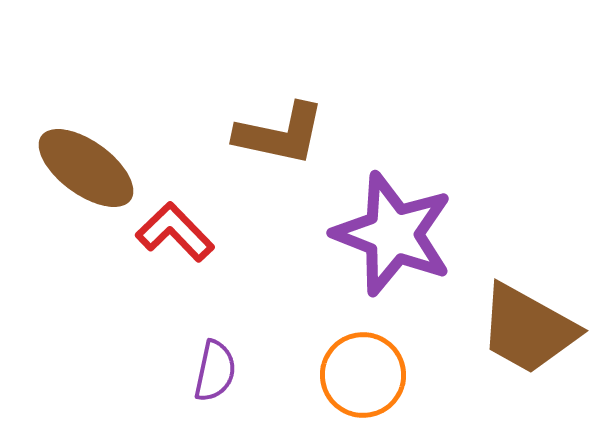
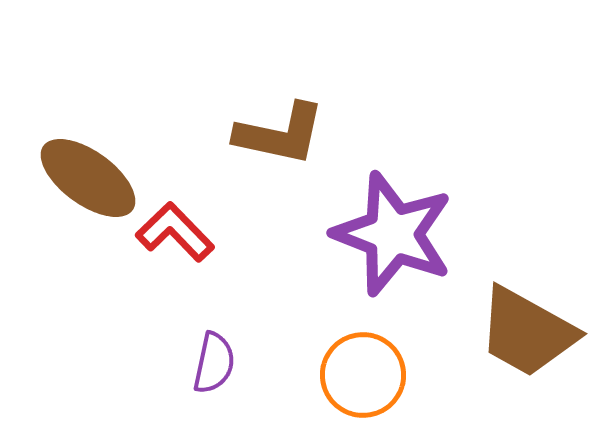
brown ellipse: moved 2 px right, 10 px down
brown trapezoid: moved 1 px left, 3 px down
purple semicircle: moved 1 px left, 8 px up
